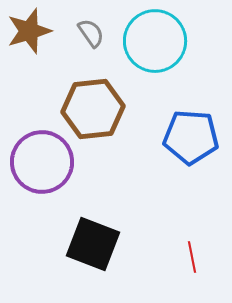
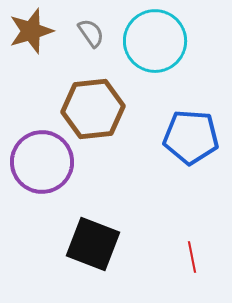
brown star: moved 2 px right
